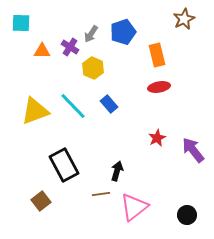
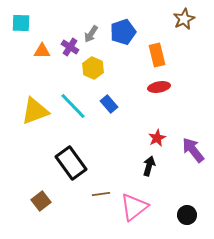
black rectangle: moved 7 px right, 2 px up; rotated 8 degrees counterclockwise
black arrow: moved 32 px right, 5 px up
